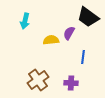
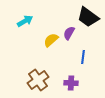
cyan arrow: rotated 133 degrees counterclockwise
yellow semicircle: rotated 35 degrees counterclockwise
